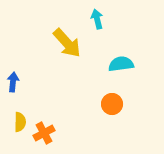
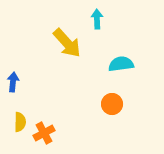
cyan arrow: rotated 12 degrees clockwise
